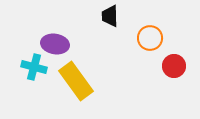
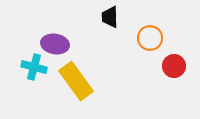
black trapezoid: moved 1 px down
